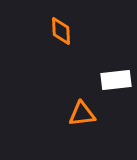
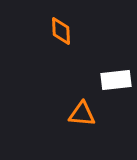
orange triangle: rotated 12 degrees clockwise
